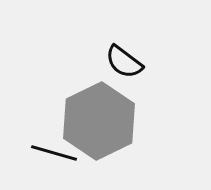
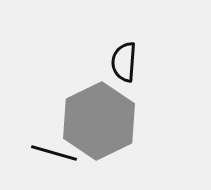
black semicircle: rotated 57 degrees clockwise
